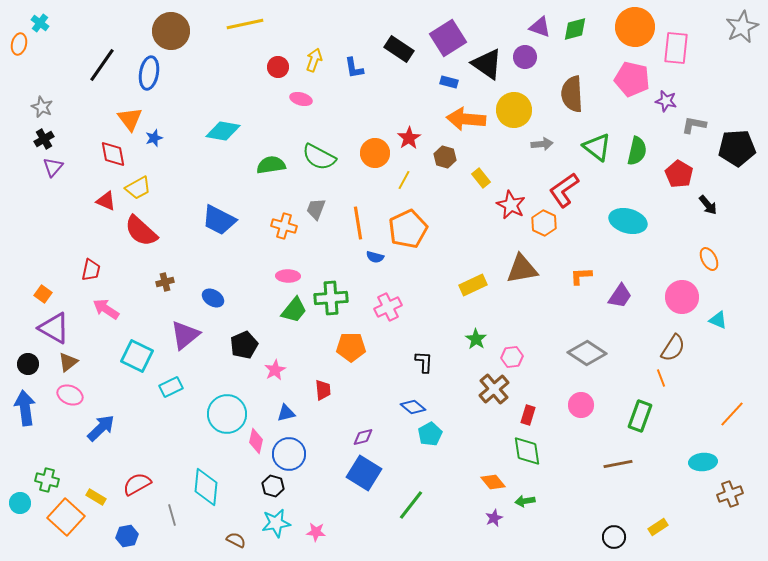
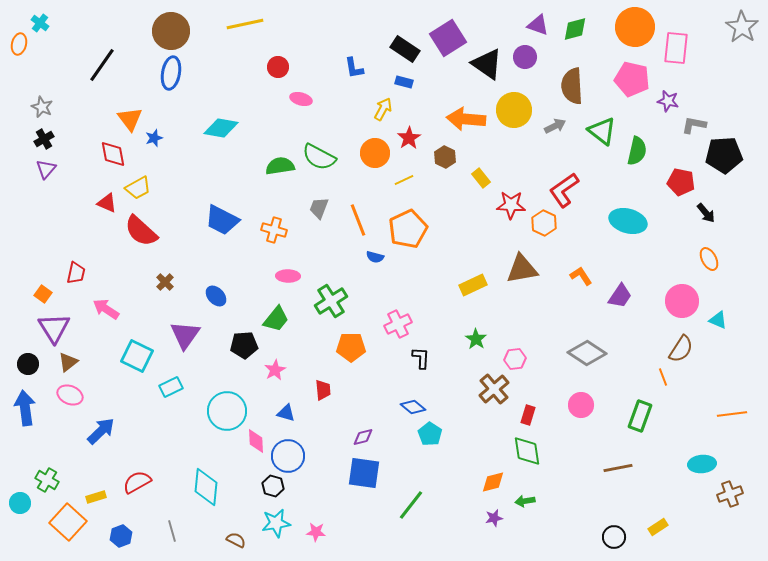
purple triangle at (540, 27): moved 2 px left, 2 px up
gray star at (742, 27): rotated 12 degrees counterclockwise
black rectangle at (399, 49): moved 6 px right
yellow arrow at (314, 60): moved 69 px right, 49 px down; rotated 10 degrees clockwise
blue ellipse at (149, 73): moved 22 px right
blue rectangle at (449, 82): moved 45 px left
brown semicircle at (572, 94): moved 8 px up
purple star at (666, 101): moved 2 px right
cyan diamond at (223, 131): moved 2 px left, 3 px up
gray arrow at (542, 144): moved 13 px right, 18 px up; rotated 20 degrees counterclockwise
green triangle at (597, 147): moved 5 px right, 16 px up
black pentagon at (737, 148): moved 13 px left, 7 px down
brown hexagon at (445, 157): rotated 10 degrees clockwise
green semicircle at (271, 165): moved 9 px right, 1 px down
purple triangle at (53, 167): moved 7 px left, 2 px down
red pentagon at (679, 174): moved 2 px right, 8 px down; rotated 20 degrees counterclockwise
yellow line at (404, 180): rotated 36 degrees clockwise
red triangle at (106, 201): moved 1 px right, 2 px down
red star at (511, 205): rotated 24 degrees counterclockwise
black arrow at (708, 205): moved 2 px left, 8 px down
gray trapezoid at (316, 209): moved 3 px right, 1 px up
blue trapezoid at (219, 220): moved 3 px right
orange line at (358, 223): moved 3 px up; rotated 12 degrees counterclockwise
orange cross at (284, 226): moved 10 px left, 4 px down
red trapezoid at (91, 270): moved 15 px left, 3 px down
orange L-shape at (581, 276): rotated 60 degrees clockwise
brown cross at (165, 282): rotated 30 degrees counterclockwise
pink circle at (682, 297): moved 4 px down
blue ellipse at (213, 298): moved 3 px right, 2 px up; rotated 15 degrees clockwise
green cross at (331, 298): moved 3 px down; rotated 28 degrees counterclockwise
pink cross at (388, 307): moved 10 px right, 17 px down
green trapezoid at (294, 310): moved 18 px left, 9 px down
purple triangle at (54, 328): rotated 28 degrees clockwise
purple triangle at (185, 335): rotated 16 degrees counterclockwise
black pentagon at (244, 345): rotated 20 degrees clockwise
brown semicircle at (673, 348): moved 8 px right, 1 px down
pink hexagon at (512, 357): moved 3 px right, 2 px down
black L-shape at (424, 362): moved 3 px left, 4 px up
orange line at (661, 378): moved 2 px right, 1 px up
blue triangle at (286, 413): rotated 30 degrees clockwise
cyan circle at (227, 414): moved 3 px up
orange line at (732, 414): rotated 40 degrees clockwise
blue arrow at (101, 428): moved 3 px down
cyan pentagon at (430, 434): rotated 10 degrees counterclockwise
pink diamond at (256, 441): rotated 15 degrees counterclockwise
blue circle at (289, 454): moved 1 px left, 2 px down
cyan ellipse at (703, 462): moved 1 px left, 2 px down
brown line at (618, 464): moved 4 px down
blue square at (364, 473): rotated 24 degrees counterclockwise
green cross at (47, 480): rotated 15 degrees clockwise
orange diamond at (493, 482): rotated 65 degrees counterclockwise
red semicircle at (137, 484): moved 2 px up
yellow rectangle at (96, 497): rotated 48 degrees counterclockwise
gray line at (172, 515): moved 16 px down
orange square at (66, 517): moved 2 px right, 5 px down
purple star at (494, 518): rotated 12 degrees clockwise
blue hexagon at (127, 536): moved 6 px left; rotated 10 degrees counterclockwise
